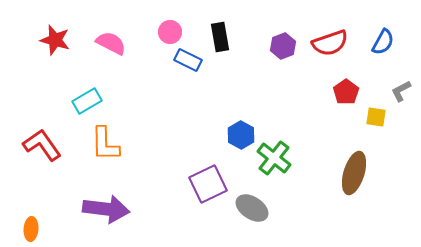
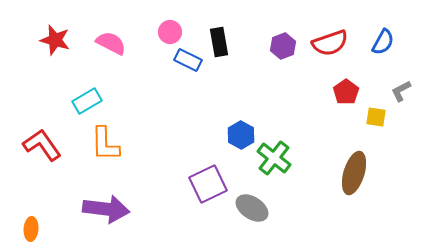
black rectangle: moved 1 px left, 5 px down
